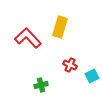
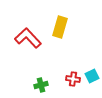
red cross: moved 3 px right, 14 px down; rotated 16 degrees counterclockwise
